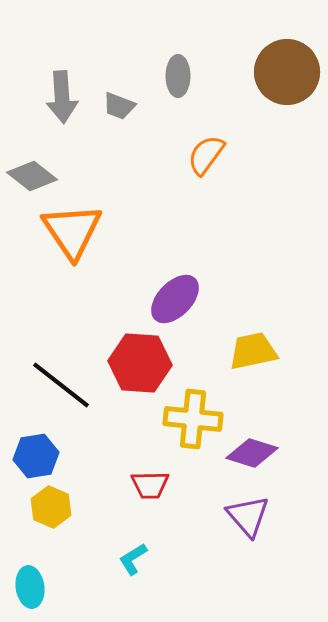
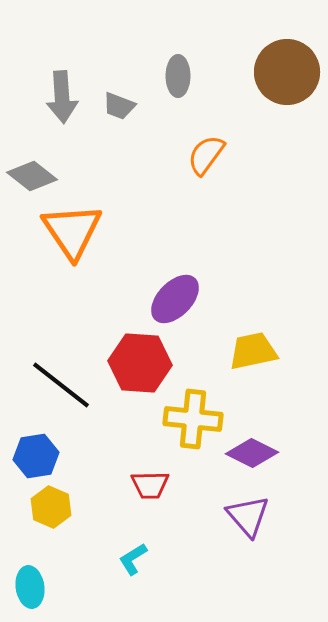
purple diamond: rotated 9 degrees clockwise
